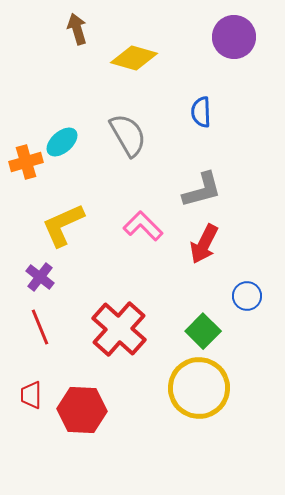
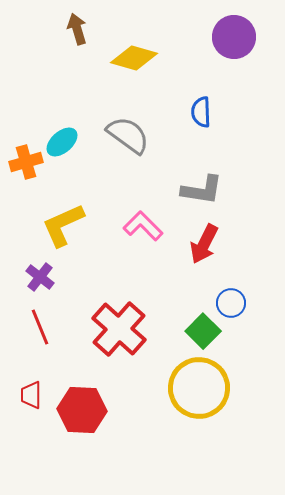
gray semicircle: rotated 24 degrees counterclockwise
gray L-shape: rotated 24 degrees clockwise
blue circle: moved 16 px left, 7 px down
